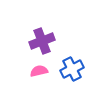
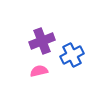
blue cross: moved 14 px up
